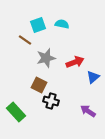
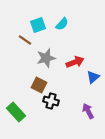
cyan semicircle: rotated 120 degrees clockwise
purple arrow: rotated 28 degrees clockwise
